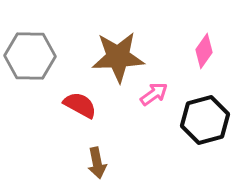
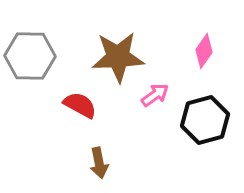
pink arrow: moved 1 px right, 1 px down
brown arrow: moved 2 px right
